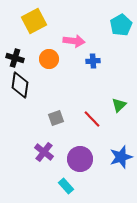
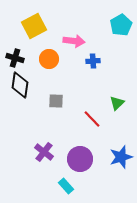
yellow square: moved 5 px down
green triangle: moved 2 px left, 2 px up
gray square: moved 17 px up; rotated 21 degrees clockwise
